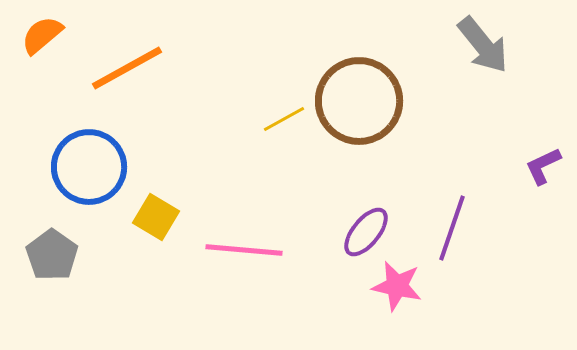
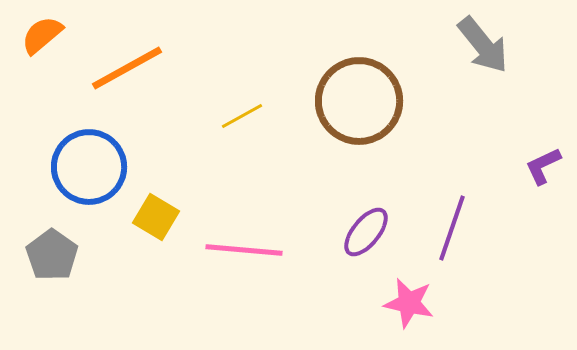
yellow line: moved 42 px left, 3 px up
pink star: moved 12 px right, 17 px down
